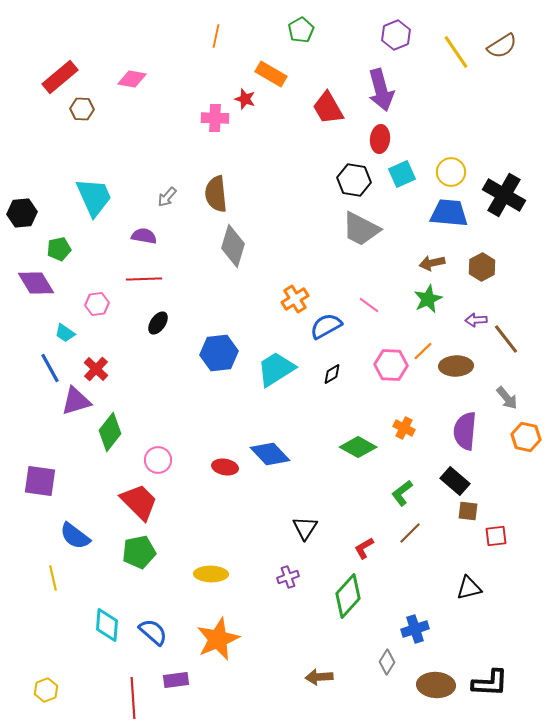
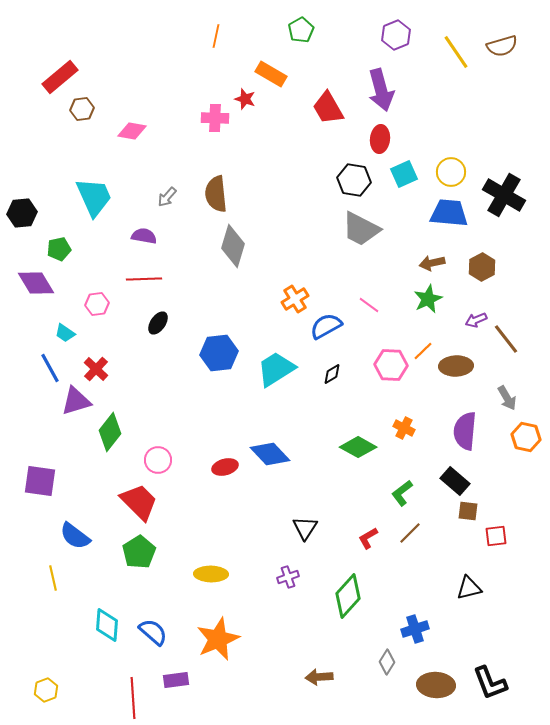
brown semicircle at (502, 46): rotated 16 degrees clockwise
pink diamond at (132, 79): moved 52 px down
brown hexagon at (82, 109): rotated 10 degrees counterclockwise
cyan square at (402, 174): moved 2 px right
purple arrow at (476, 320): rotated 20 degrees counterclockwise
gray arrow at (507, 398): rotated 10 degrees clockwise
red ellipse at (225, 467): rotated 25 degrees counterclockwise
red L-shape at (364, 548): moved 4 px right, 10 px up
green pentagon at (139, 552): rotated 20 degrees counterclockwise
black L-shape at (490, 683): rotated 66 degrees clockwise
